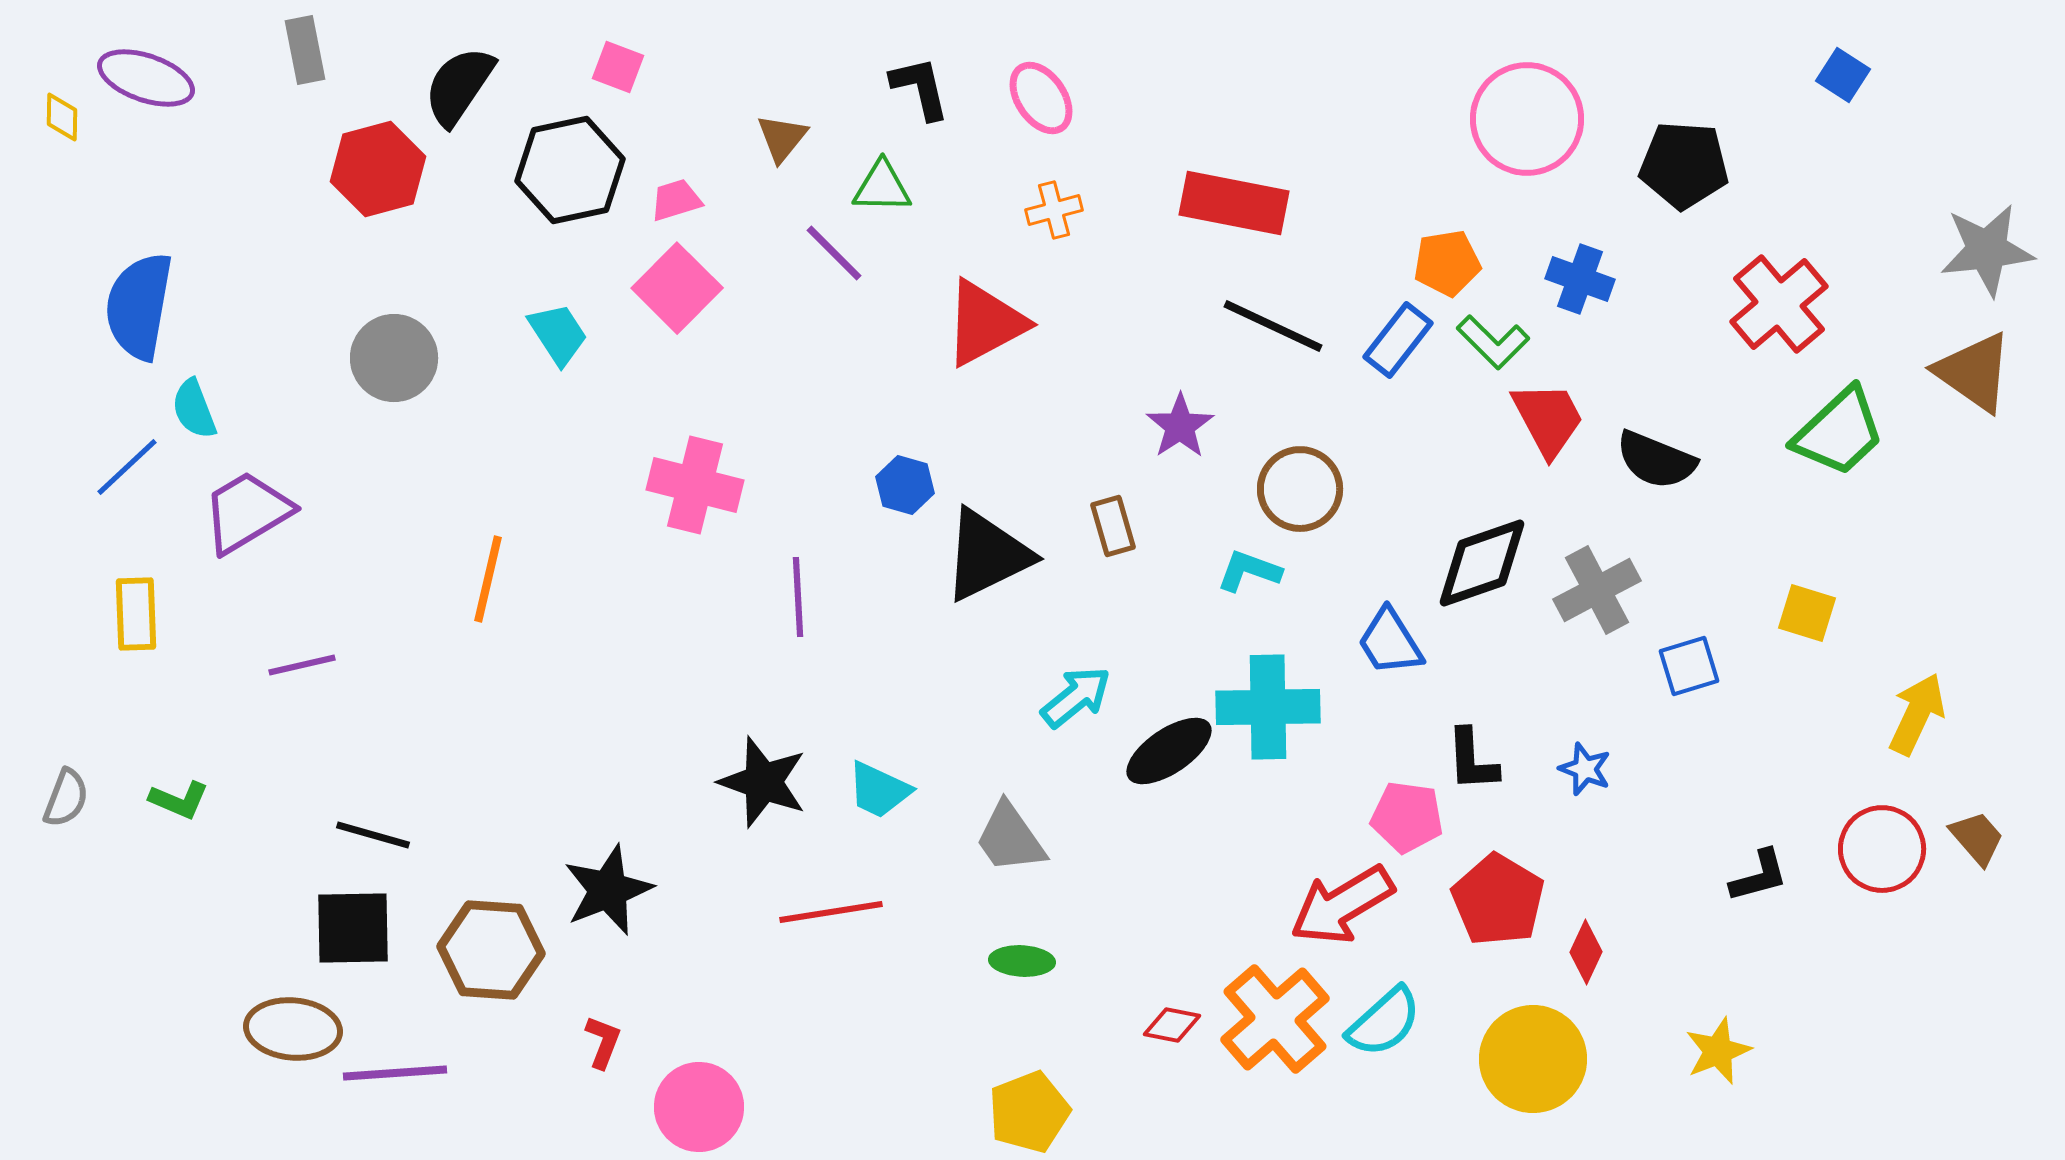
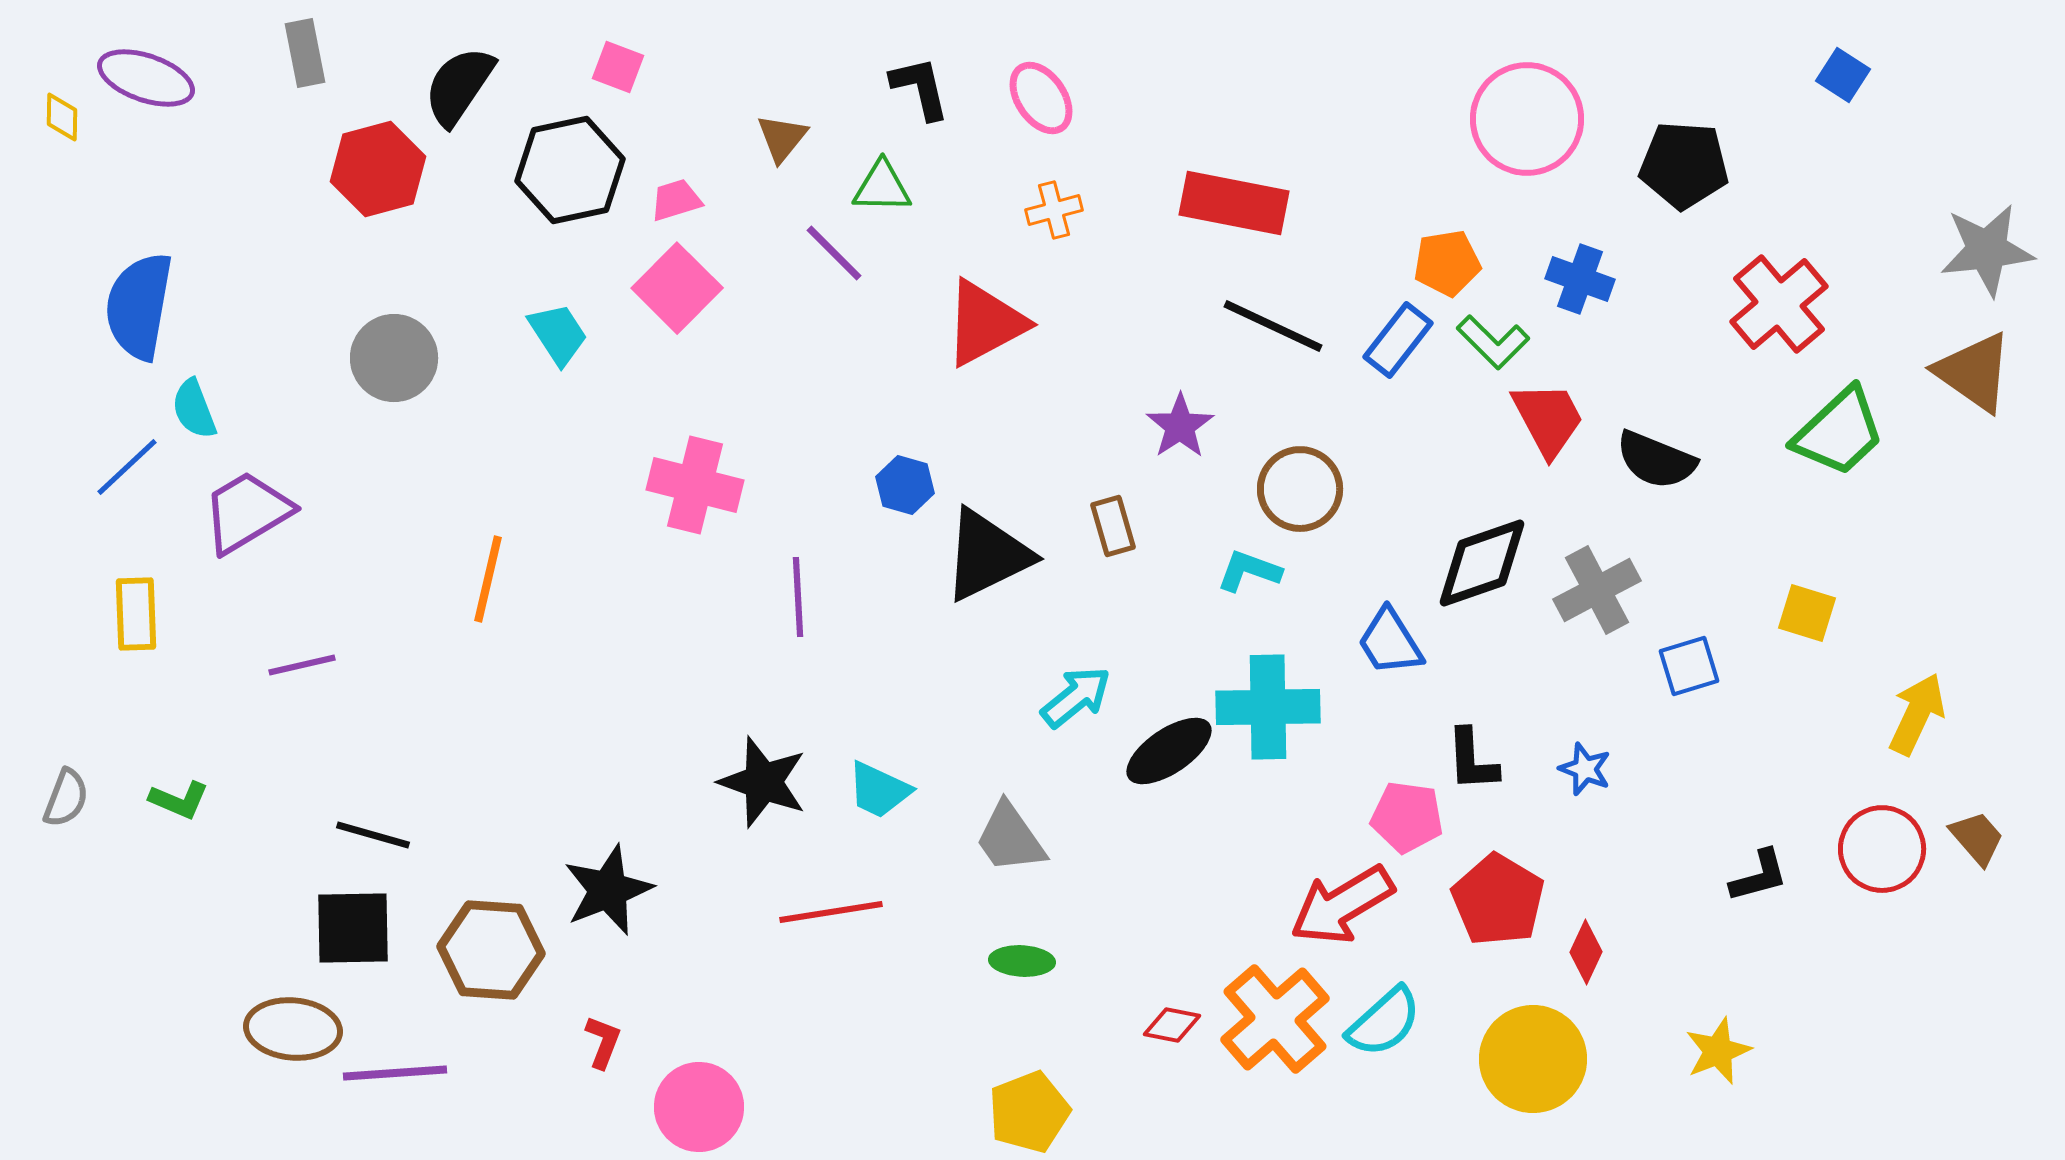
gray rectangle at (305, 50): moved 3 px down
